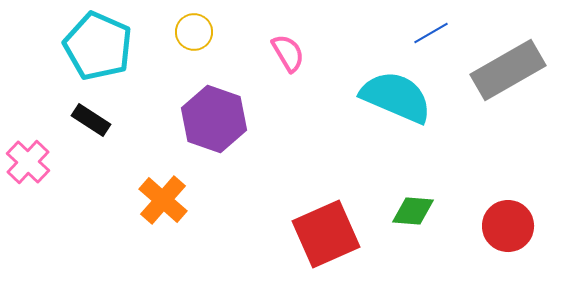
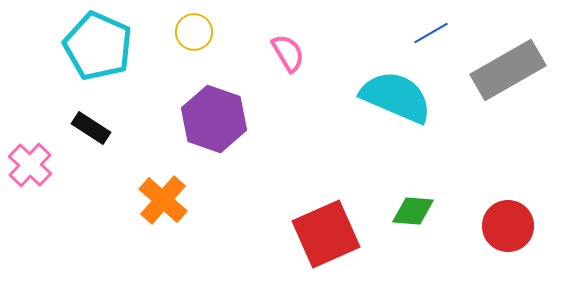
black rectangle: moved 8 px down
pink cross: moved 2 px right, 3 px down
